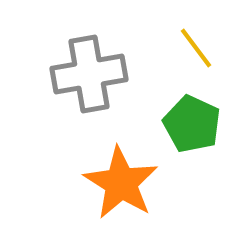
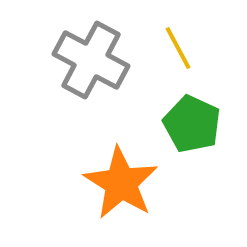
yellow line: moved 18 px left; rotated 9 degrees clockwise
gray cross: moved 2 px right, 14 px up; rotated 38 degrees clockwise
